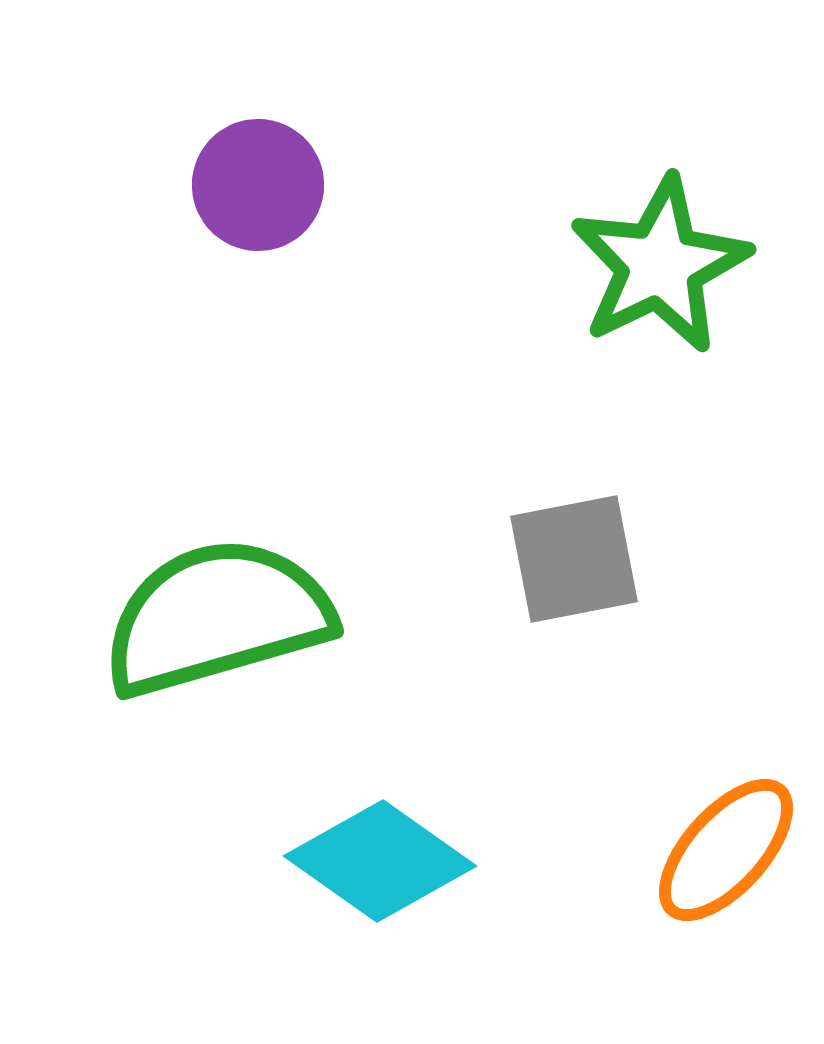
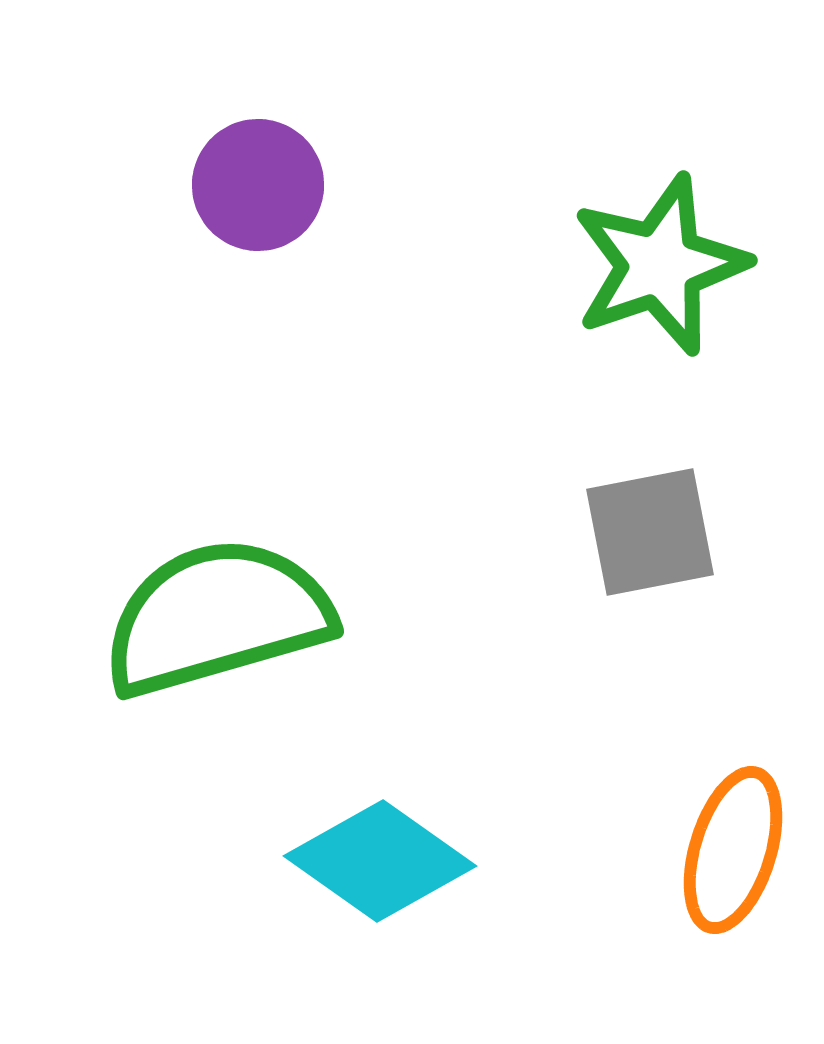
green star: rotated 7 degrees clockwise
gray square: moved 76 px right, 27 px up
orange ellipse: moved 7 px right; rotated 25 degrees counterclockwise
